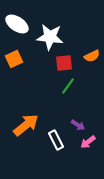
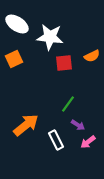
green line: moved 18 px down
